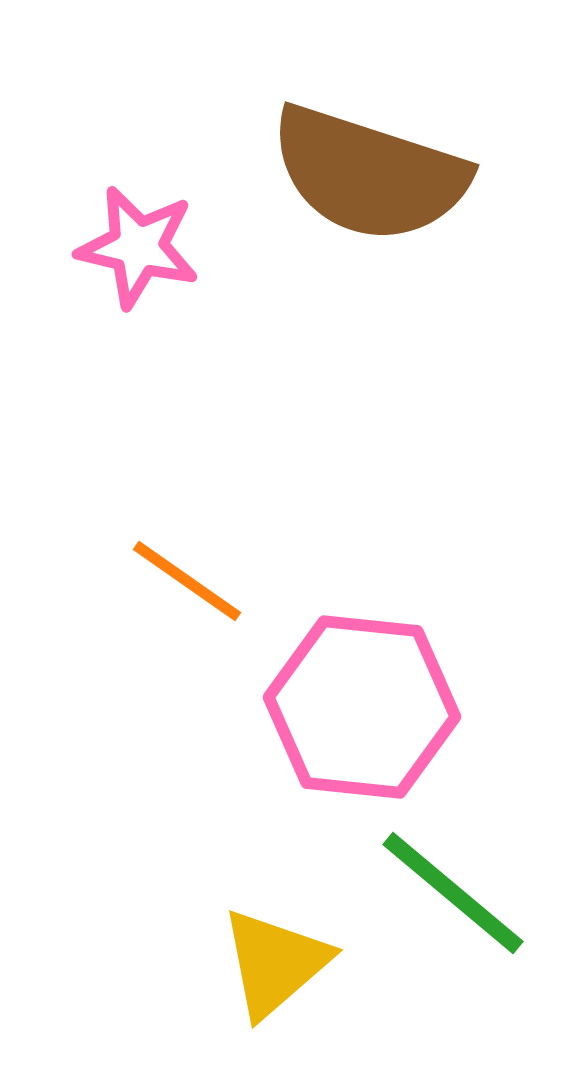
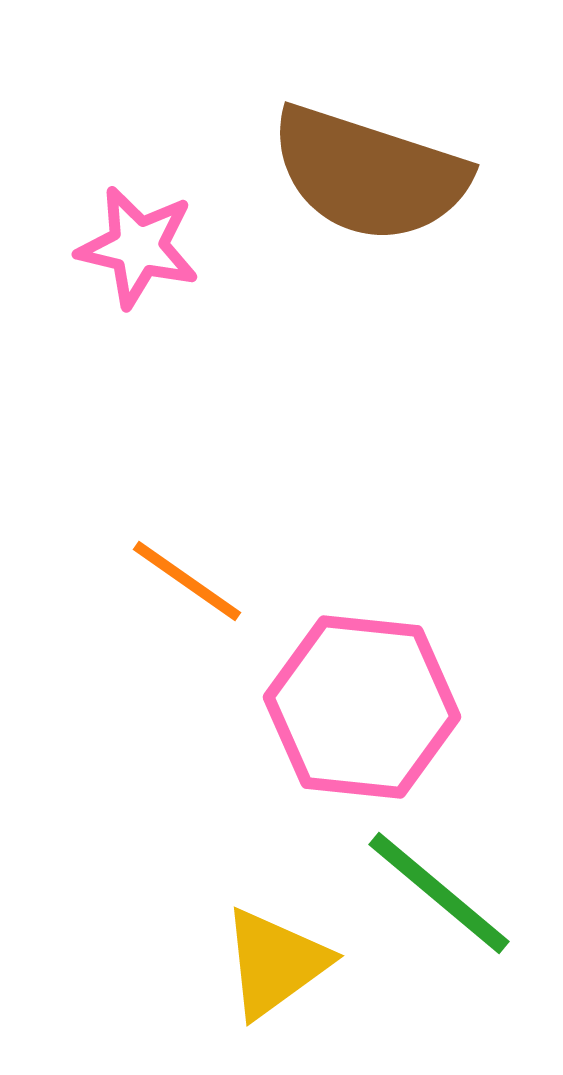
green line: moved 14 px left
yellow triangle: rotated 5 degrees clockwise
